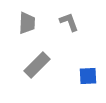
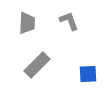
gray L-shape: moved 1 px up
blue square: moved 2 px up
